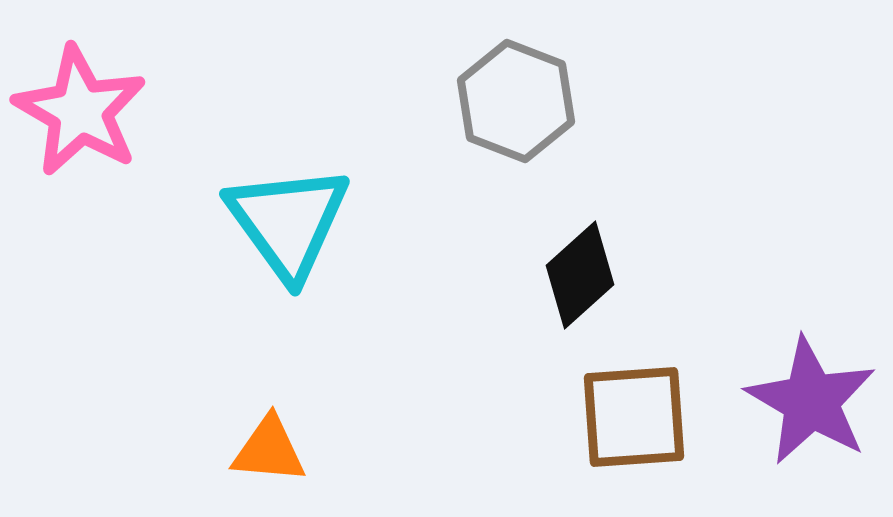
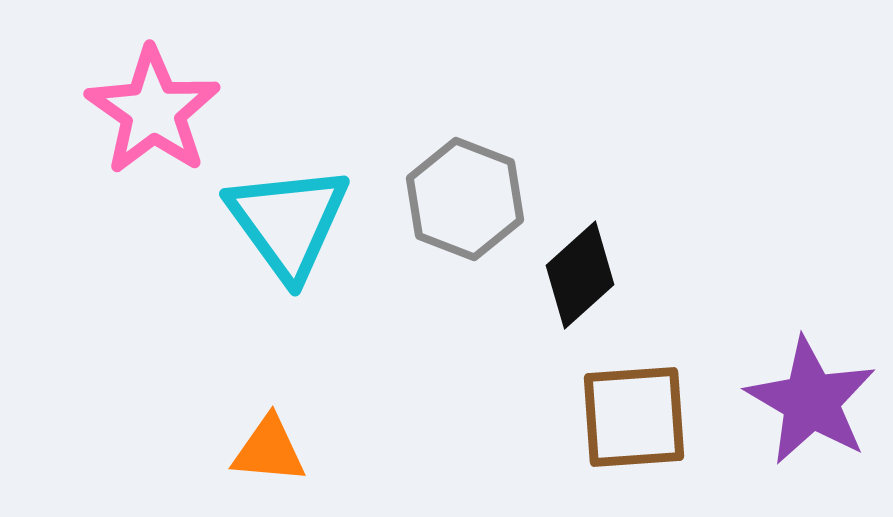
gray hexagon: moved 51 px left, 98 px down
pink star: moved 73 px right; rotated 5 degrees clockwise
